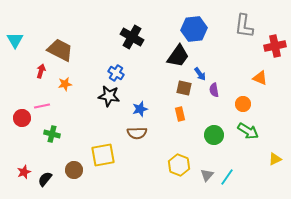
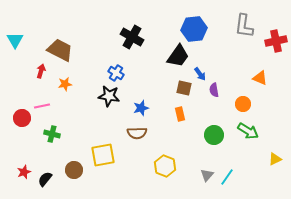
red cross: moved 1 px right, 5 px up
blue star: moved 1 px right, 1 px up
yellow hexagon: moved 14 px left, 1 px down
